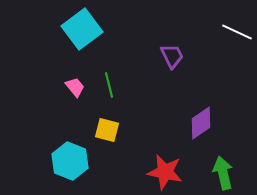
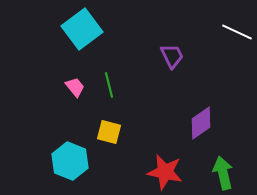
yellow square: moved 2 px right, 2 px down
